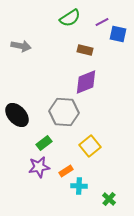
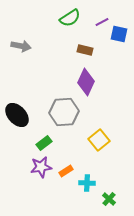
blue square: moved 1 px right
purple diamond: rotated 44 degrees counterclockwise
gray hexagon: rotated 8 degrees counterclockwise
yellow square: moved 9 px right, 6 px up
purple star: moved 2 px right
cyan cross: moved 8 px right, 3 px up
